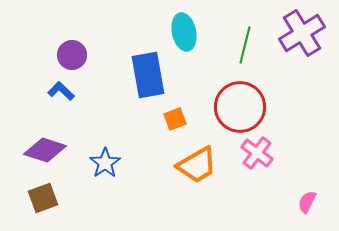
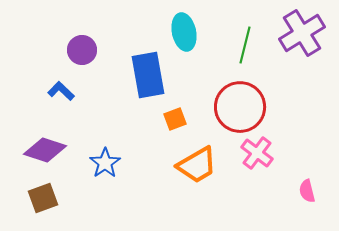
purple circle: moved 10 px right, 5 px up
pink semicircle: moved 11 px up; rotated 40 degrees counterclockwise
